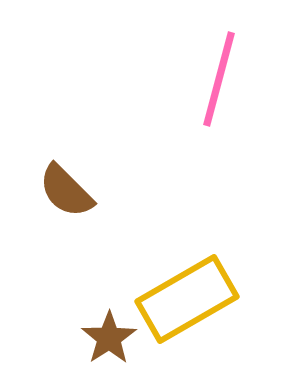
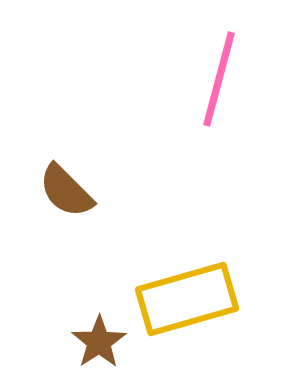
yellow rectangle: rotated 14 degrees clockwise
brown star: moved 10 px left, 4 px down
